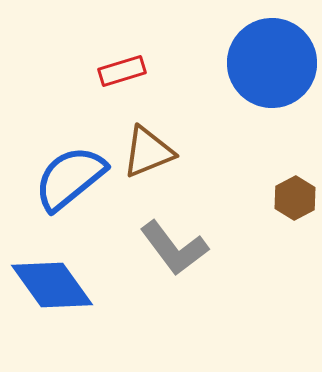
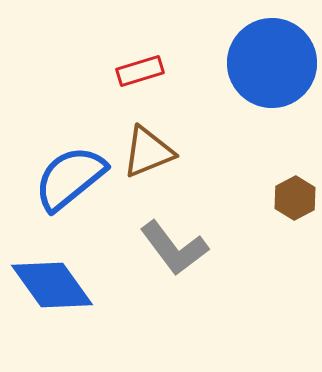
red rectangle: moved 18 px right
